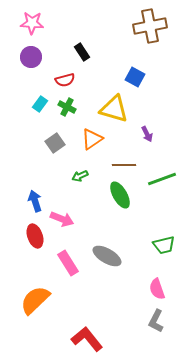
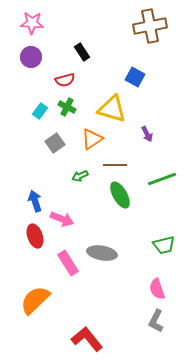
cyan rectangle: moved 7 px down
yellow triangle: moved 2 px left
brown line: moved 9 px left
gray ellipse: moved 5 px left, 3 px up; rotated 20 degrees counterclockwise
